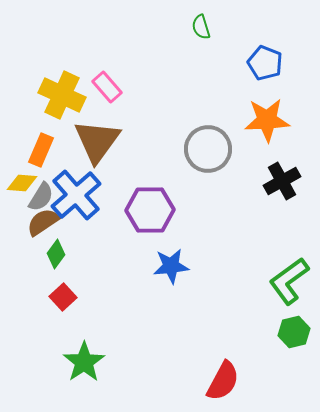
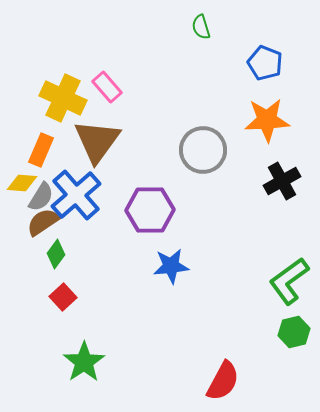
yellow cross: moved 1 px right, 3 px down
gray circle: moved 5 px left, 1 px down
